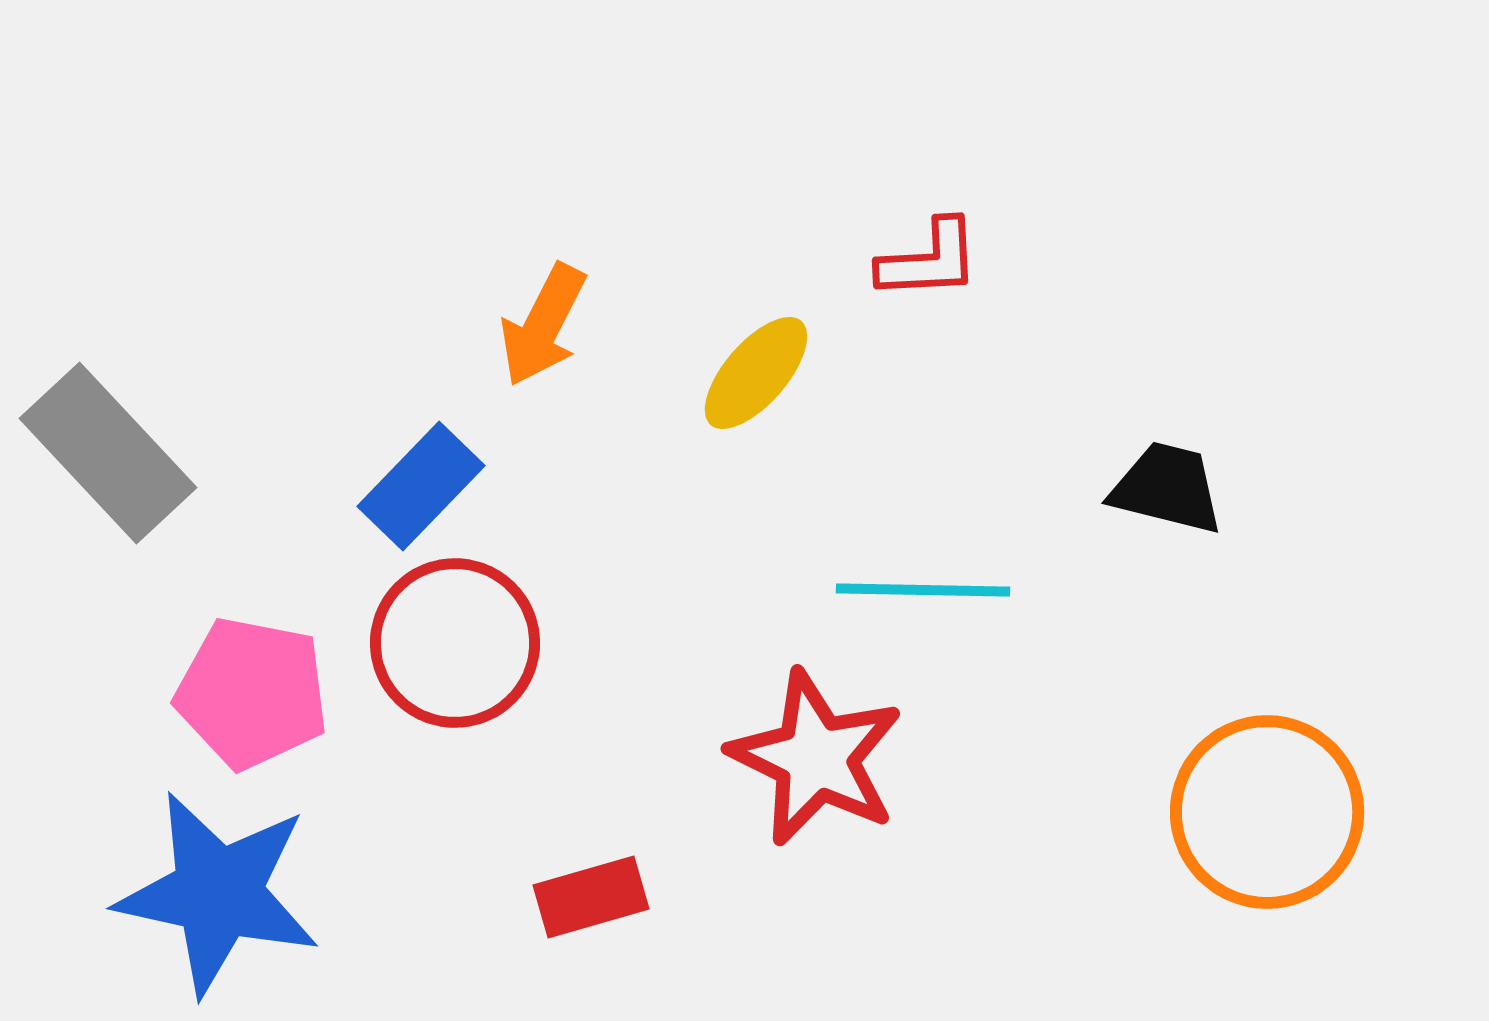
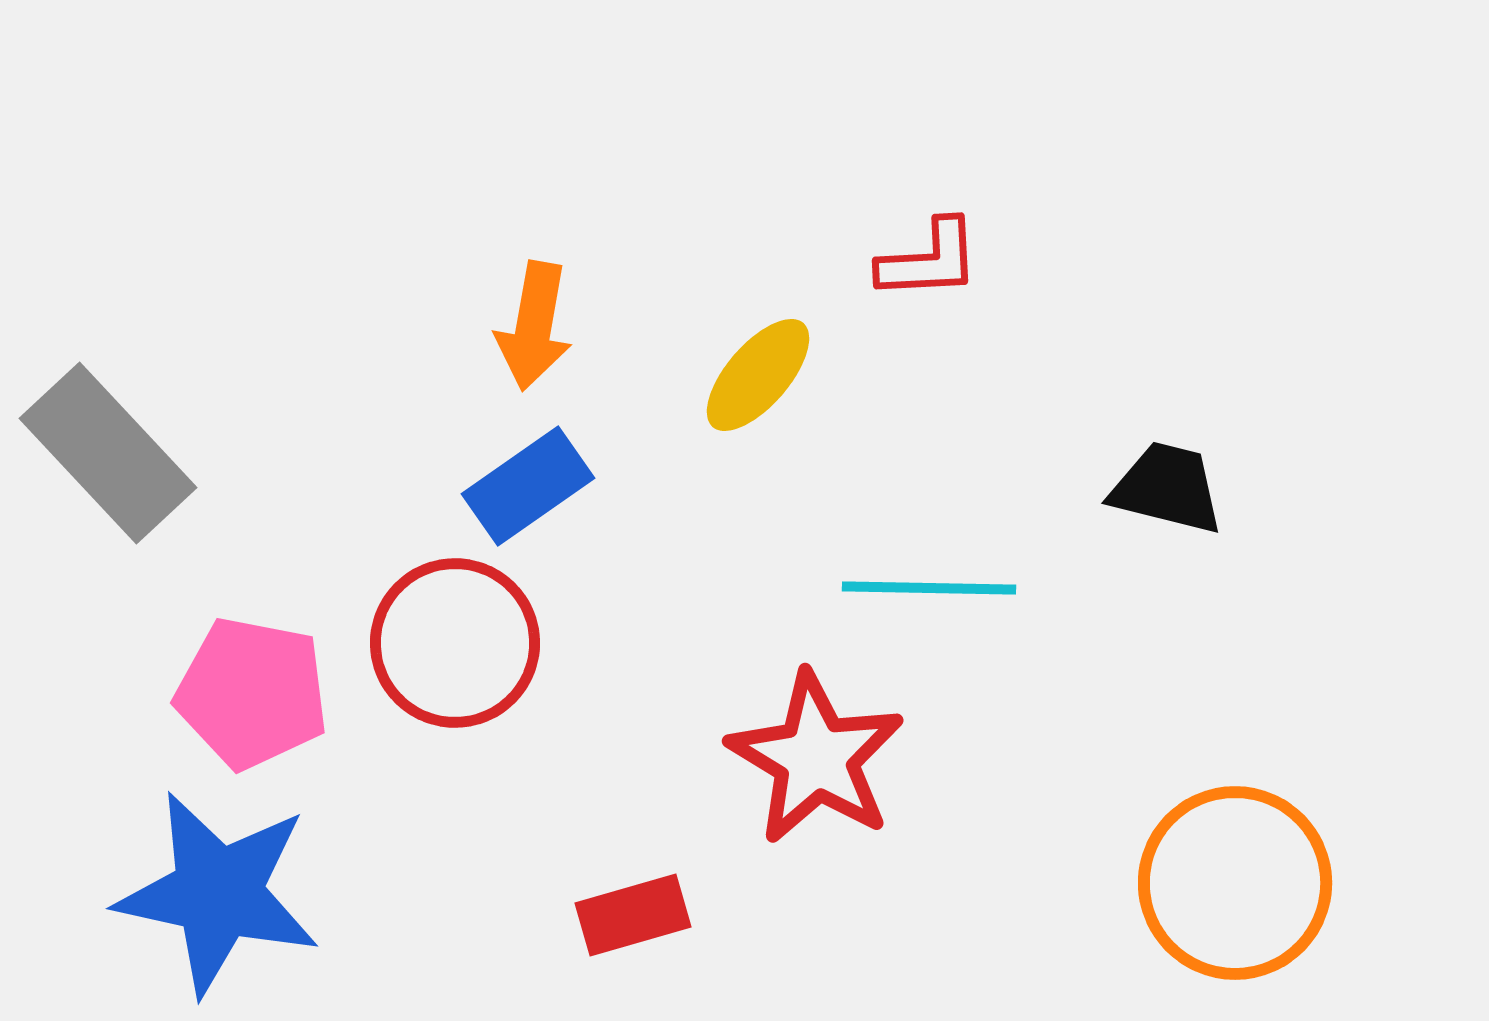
orange arrow: moved 9 px left, 1 px down; rotated 17 degrees counterclockwise
yellow ellipse: moved 2 px right, 2 px down
blue rectangle: moved 107 px right; rotated 11 degrees clockwise
cyan line: moved 6 px right, 2 px up
red star: rotated 5 degrees clockwise
orange circle: moved 32 px left, 71 px down
red rectangle: moved 42 px right, 18 px down
